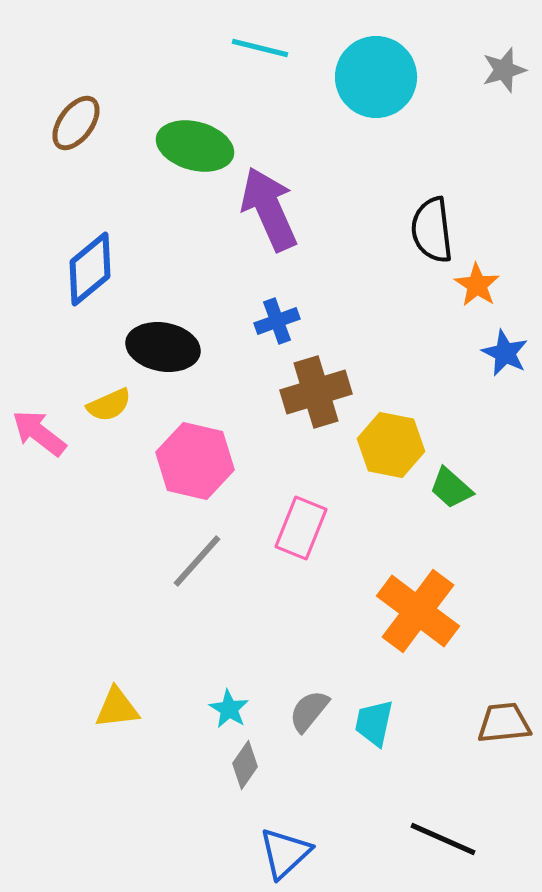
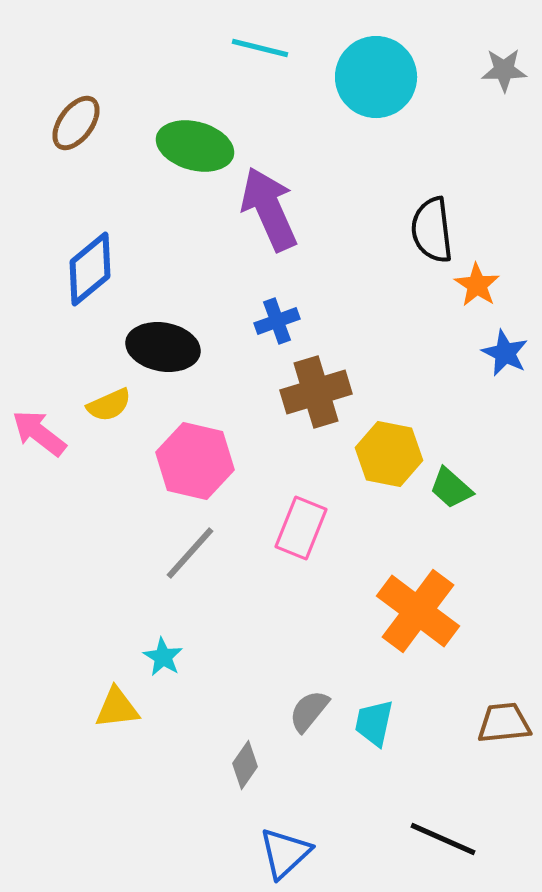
gray star: rotated 15 degrees clockwise
yellow hexagon: moved 2 px left, 9 px down
gray line: moved 7 px left, 8 px up
cyan star: moved 66 px left, 52 px up
